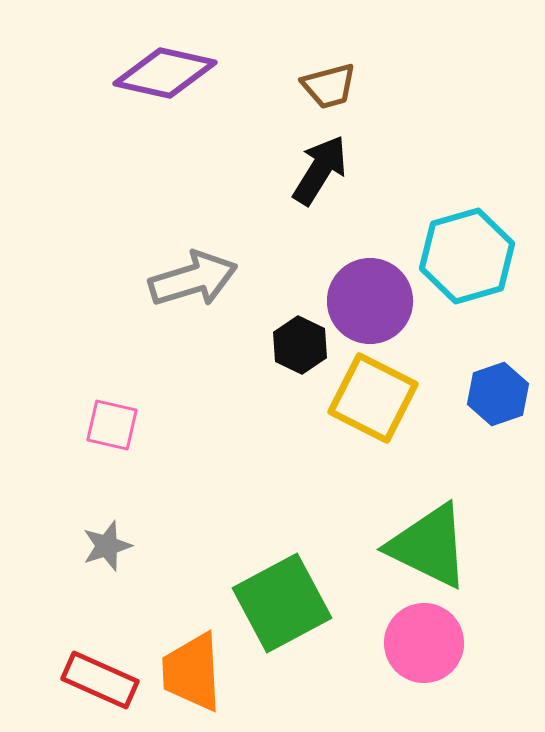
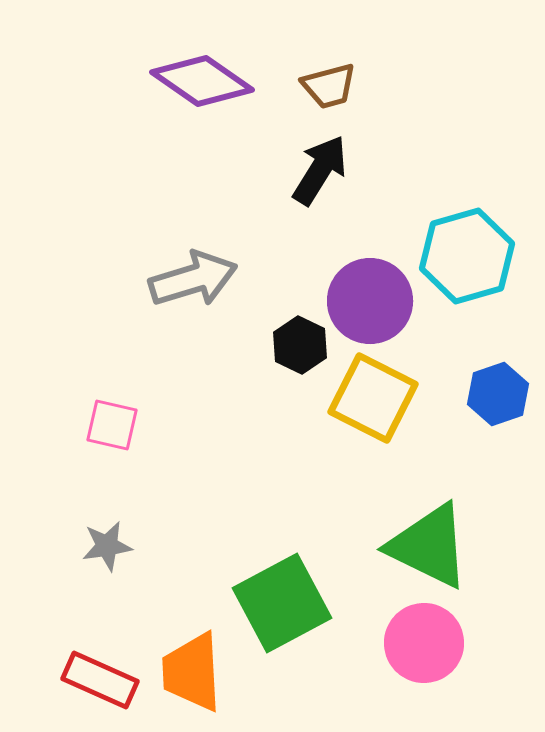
purple diamond: moved 37 px right, 8 px down; rotated 22 degrees clockwise
gray star: rotated 9 degrees clockwise
